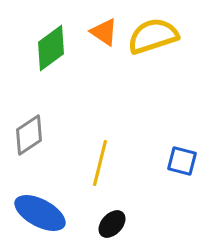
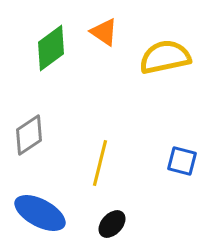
yellow semicircle: moved 12 px right, 21 px down; rotated 6 degrees clockwise
